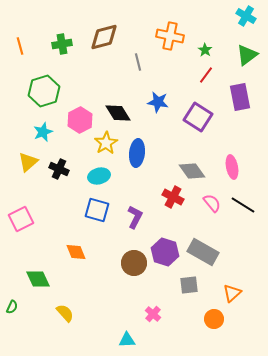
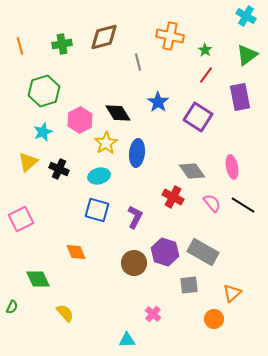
blue star at (158, 102): rotated 25 degrees clockwise
